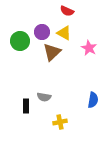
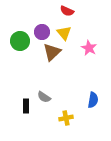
yellow triangle: rotated 21 degrees clockwise
gray semicircle: rotated 24 degrees clockwise
yellow cross: moved 6 px right, 4 px up
